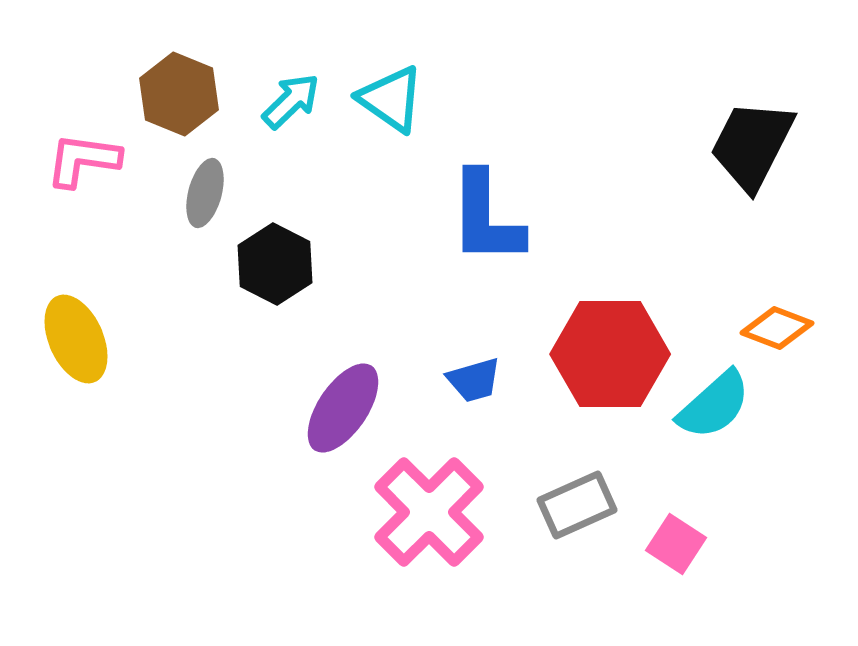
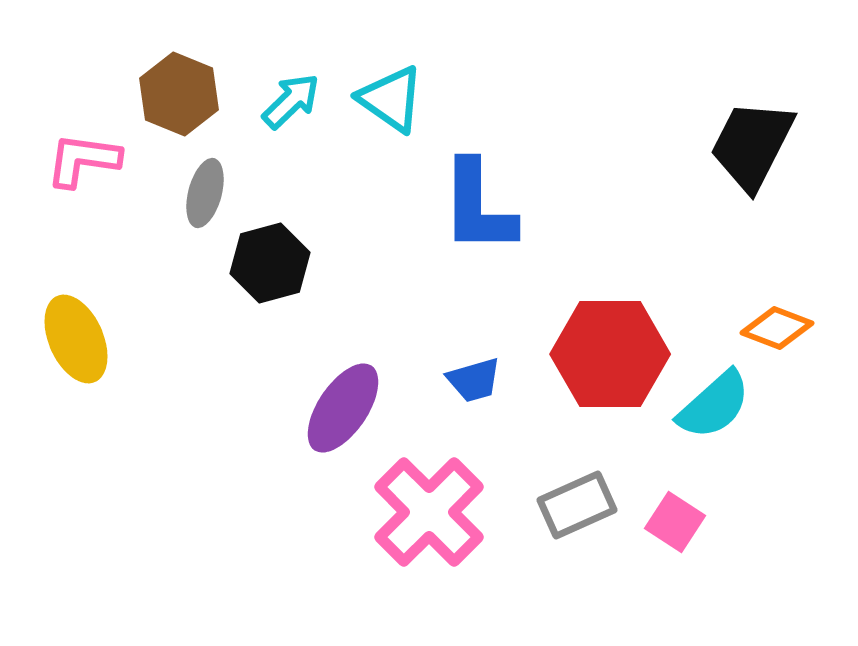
blue L-shape: moved 8 px left, 11 px up
black hexagon: moved 5 px left, 1 px up; rotated 18 degrees clockwise
pink square: moved 1 px left, 22 px up
